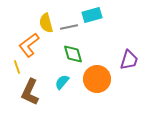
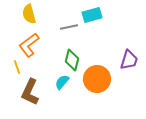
yellow semicircle: moved 17 px left, 9 px up
green diamond: moved 1 px left, 6 px down; rotated 30 degrees clockwise
